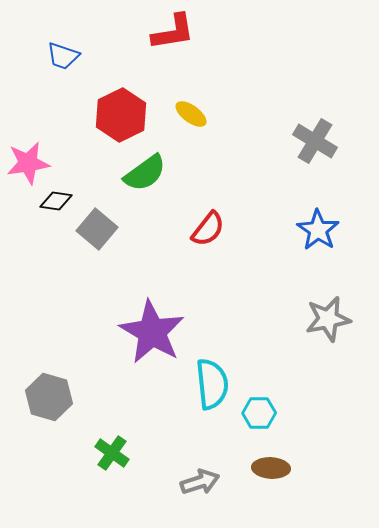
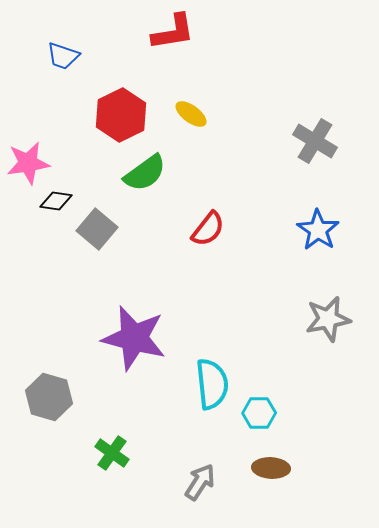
purple star: moved 18 px left, 6 px down; rotated 16 degrees counterclockwise
gray arrow: rotated 39 degrees counterclockwise
